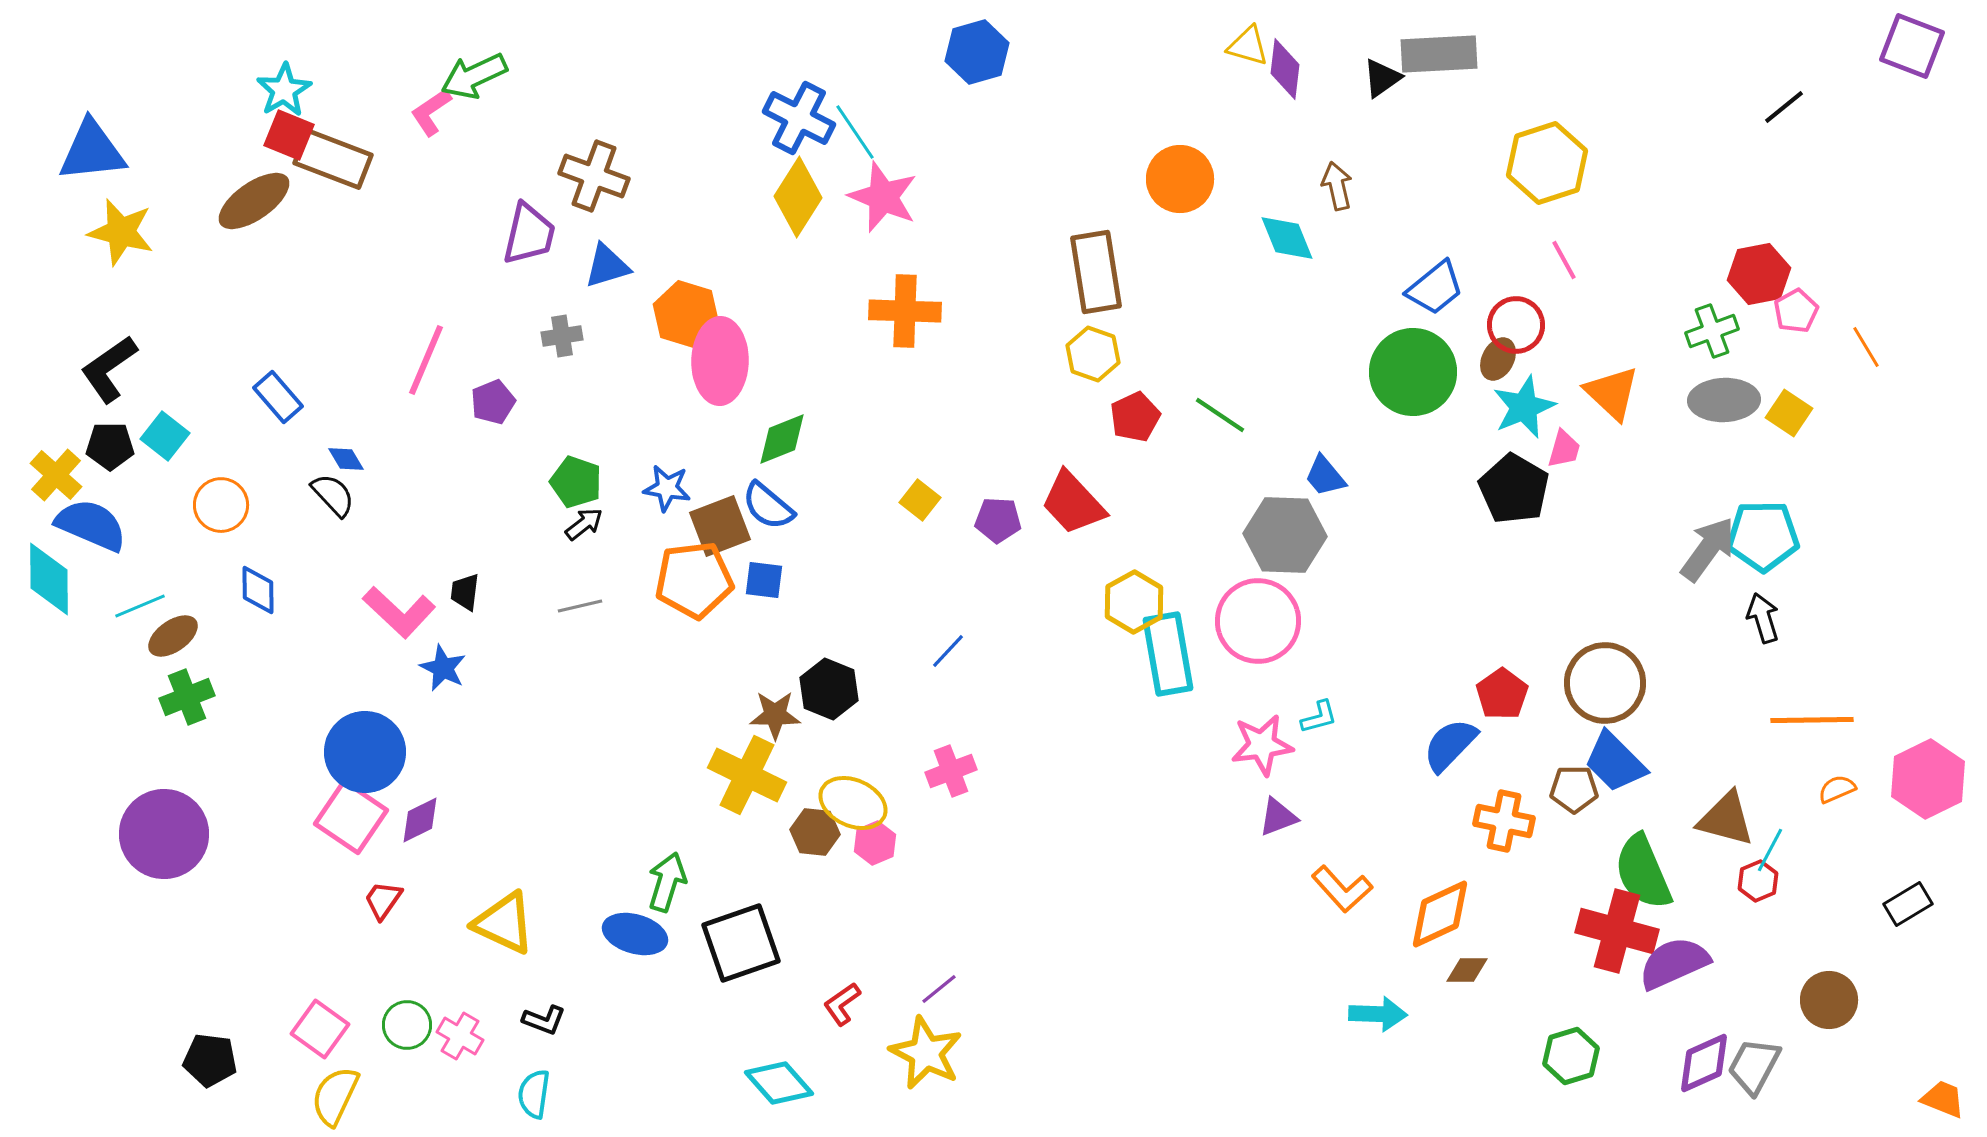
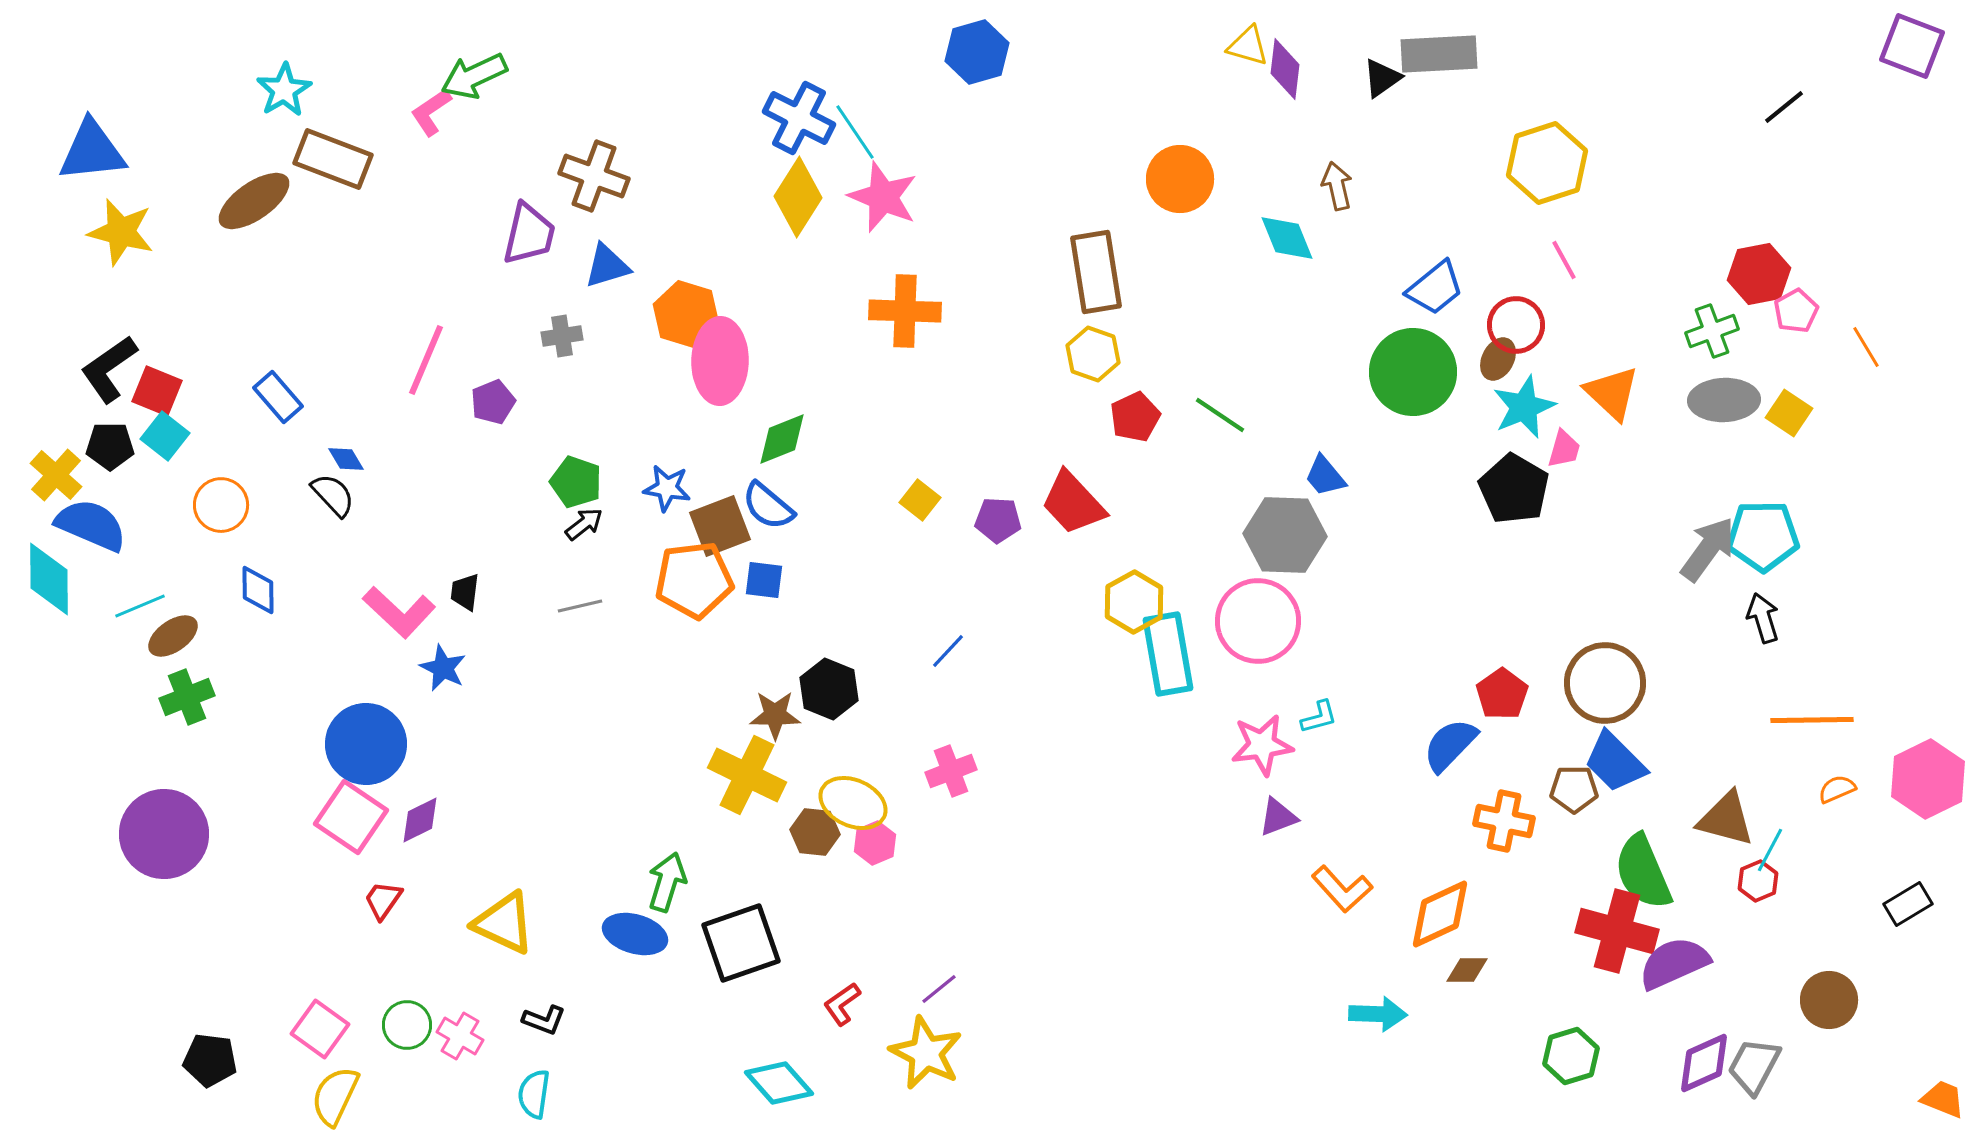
red square at (289, 135): moved 132 px left, 256 px down
blue circle at (365, 752): moved 1 px right, 8 px up
